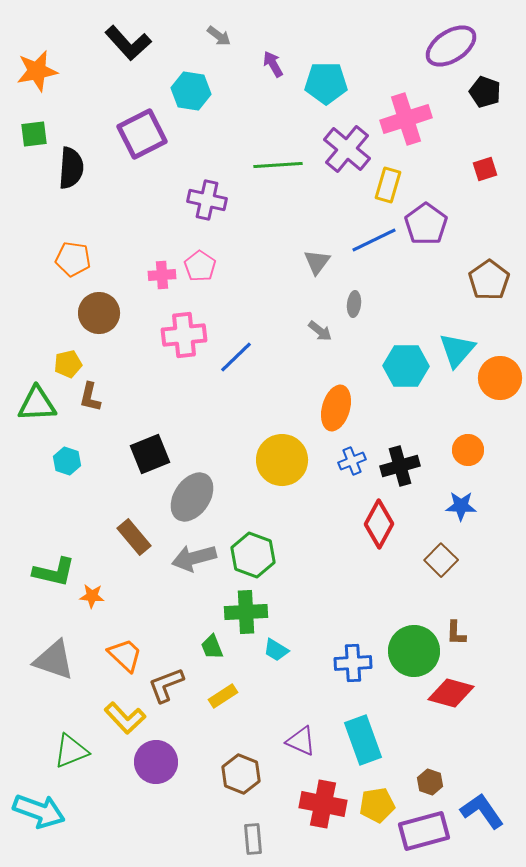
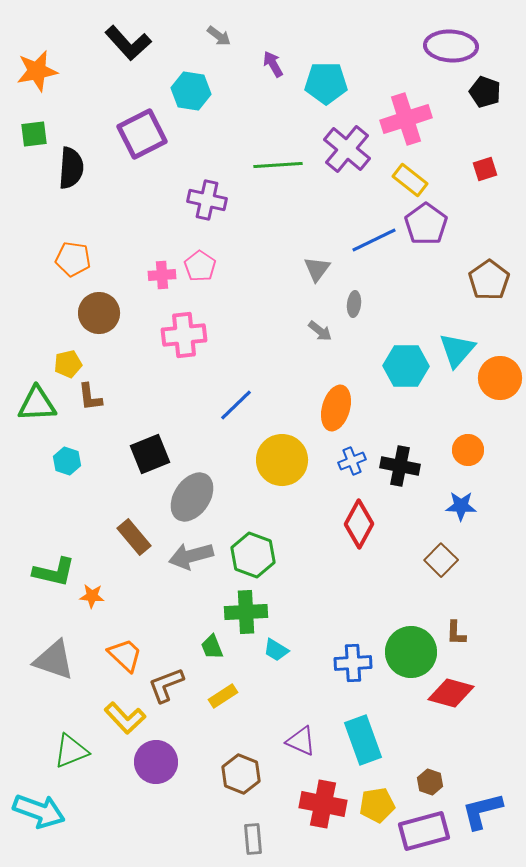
purple ellipse at (451, 46): rotated 36 degrees clockwise
yellow rectangle at (388, 185): moved 22 px right, 5 px up; rotated 68 degrees counterclockwise
gray triangle at (317, 262): moved 7 px down
blue line at (236, 357): moved 48 px down
brown L-shape at (90, 397): rotated 20 degrees counterclockwise
black cross at (400, 466): rotated 27 degrees clockwise
red diamond at (379, 524): moved 20 px left
gray arrow at (194, 558): moved 3 px left, 2 px up
green circle at (414, 651): moved 3 px left, 1 px down
blue L-shape at (482, 811): rotated 69 degrees counterclockwise
